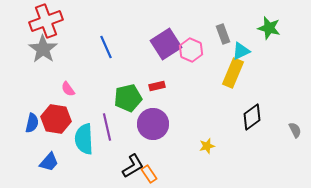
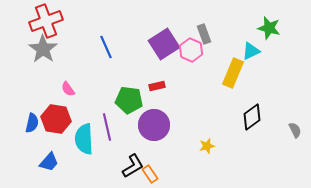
gray rectangle: moved 19 px left
purple square: moved 2 px left
cyan triangle: moved 10 px right
green pentagon: moved 1 px right, 2 px down; rotated 20 degrees clockwise
purple circle: moved 1 px right, 1 px down
orange rectangle: moved 1 px right
